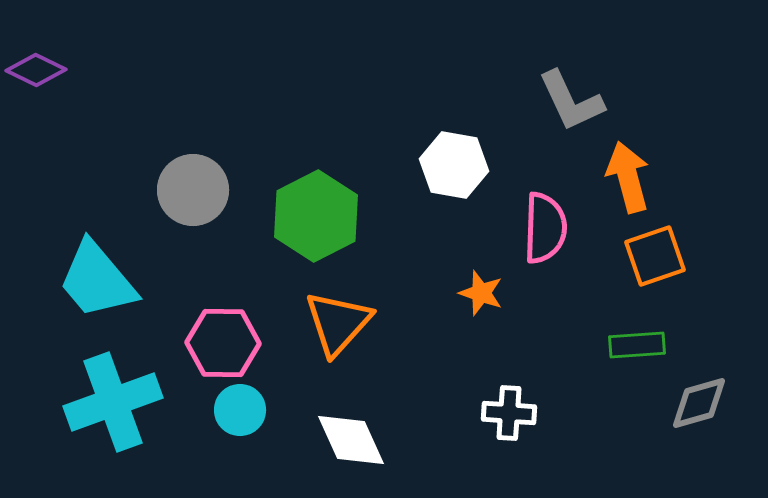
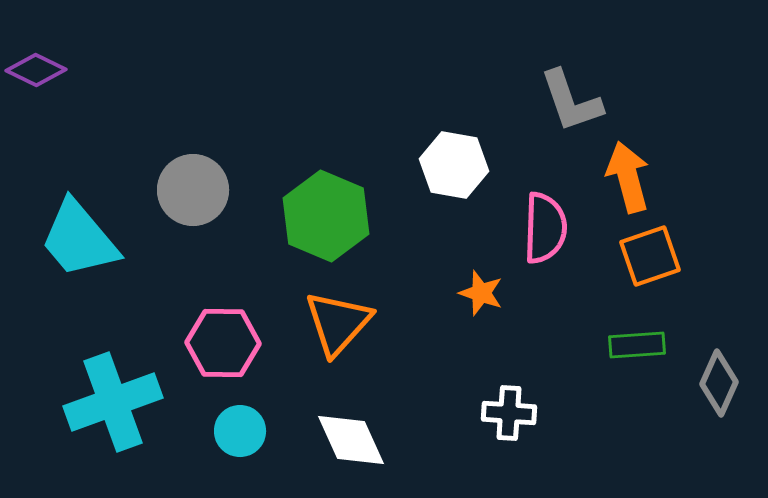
gray L-shape: rotated 6 degrees clockwise
green hexagon: moved 10 px right; rotated 10 degrees counterclockwise
orange square: moved 5 px left
cyan trapezoid: moved 18 px left, 41 px up
gray diamond: moved 20 px right, 20 px up; rotated 50 degrees counterclockwise
cyan circle: moved 21 px down
